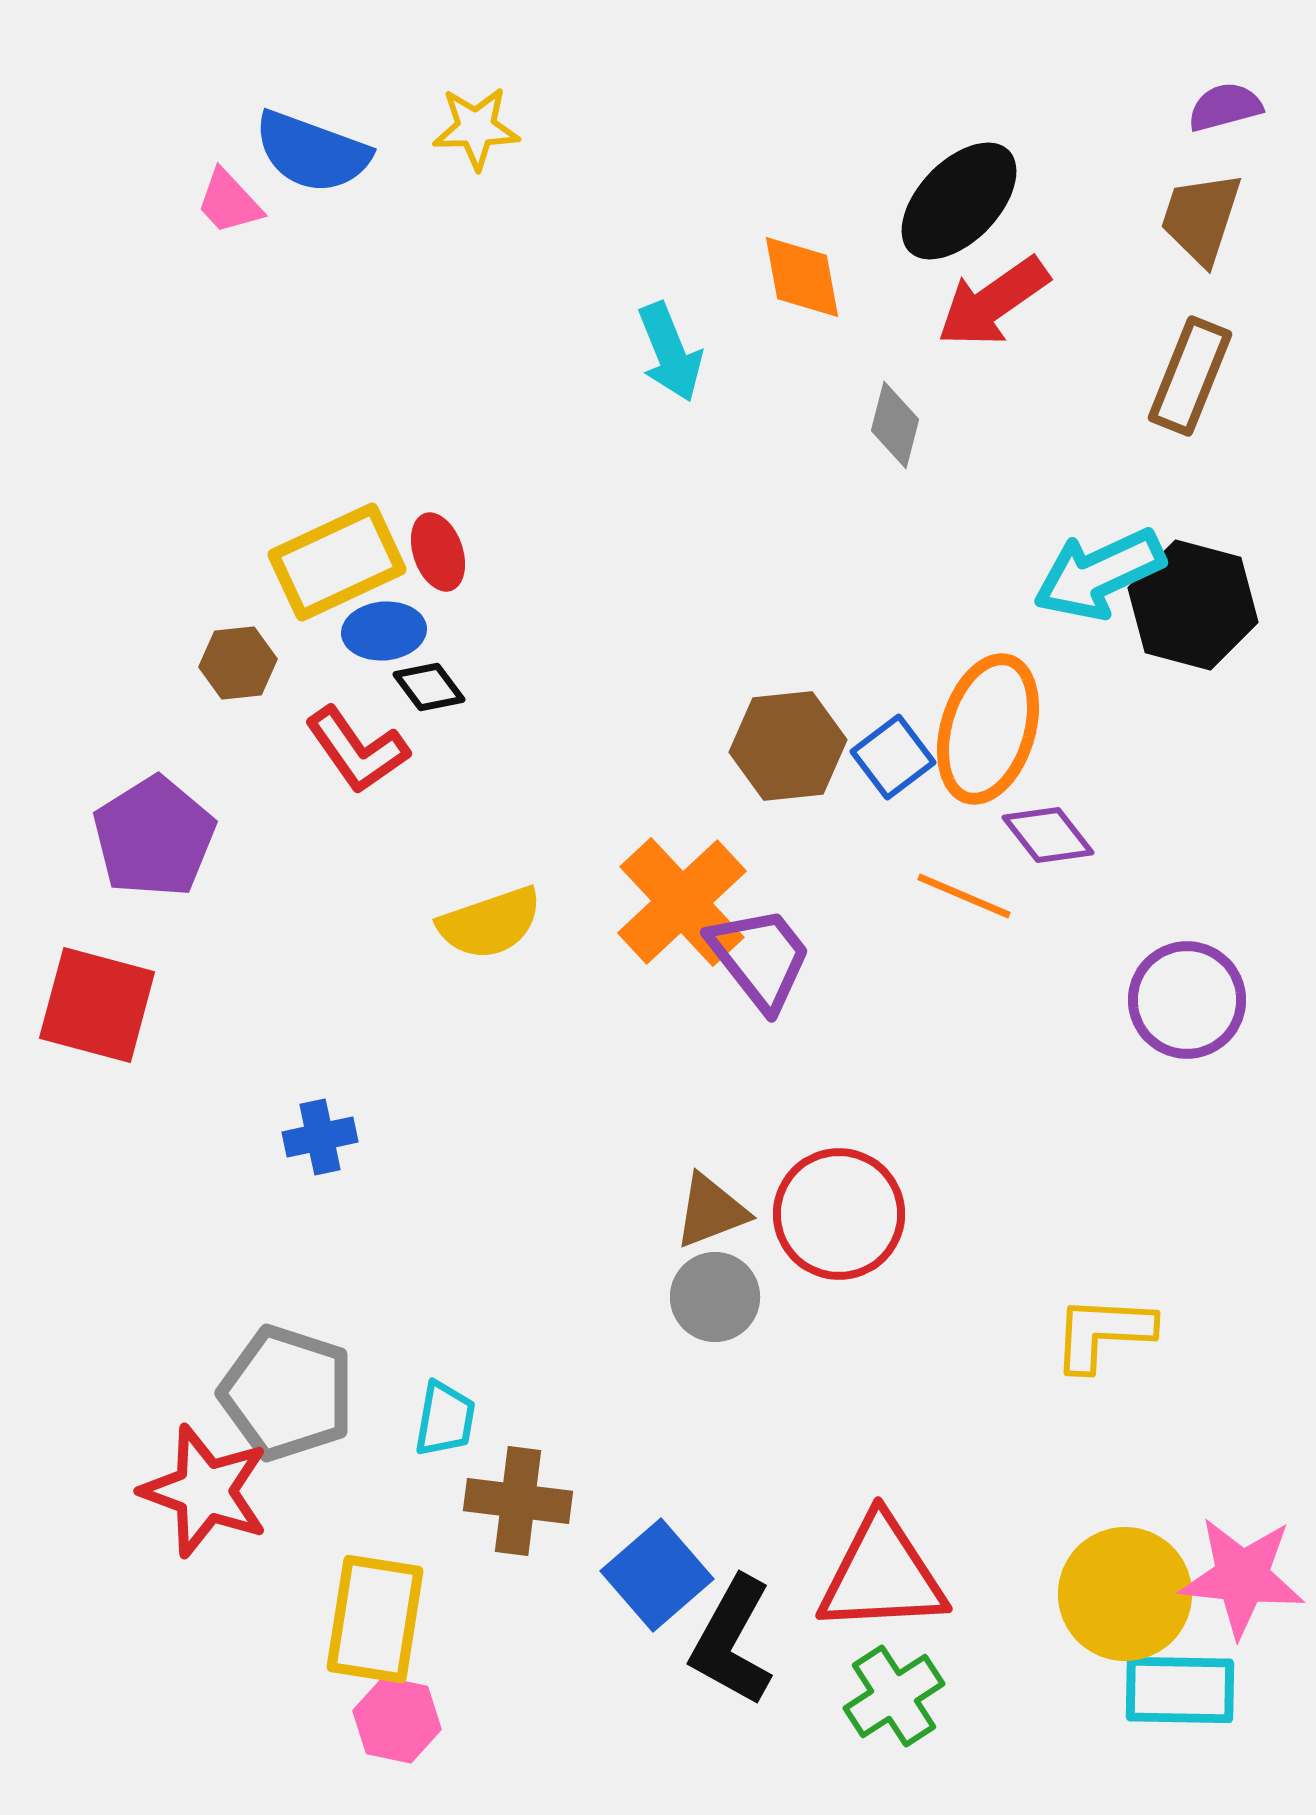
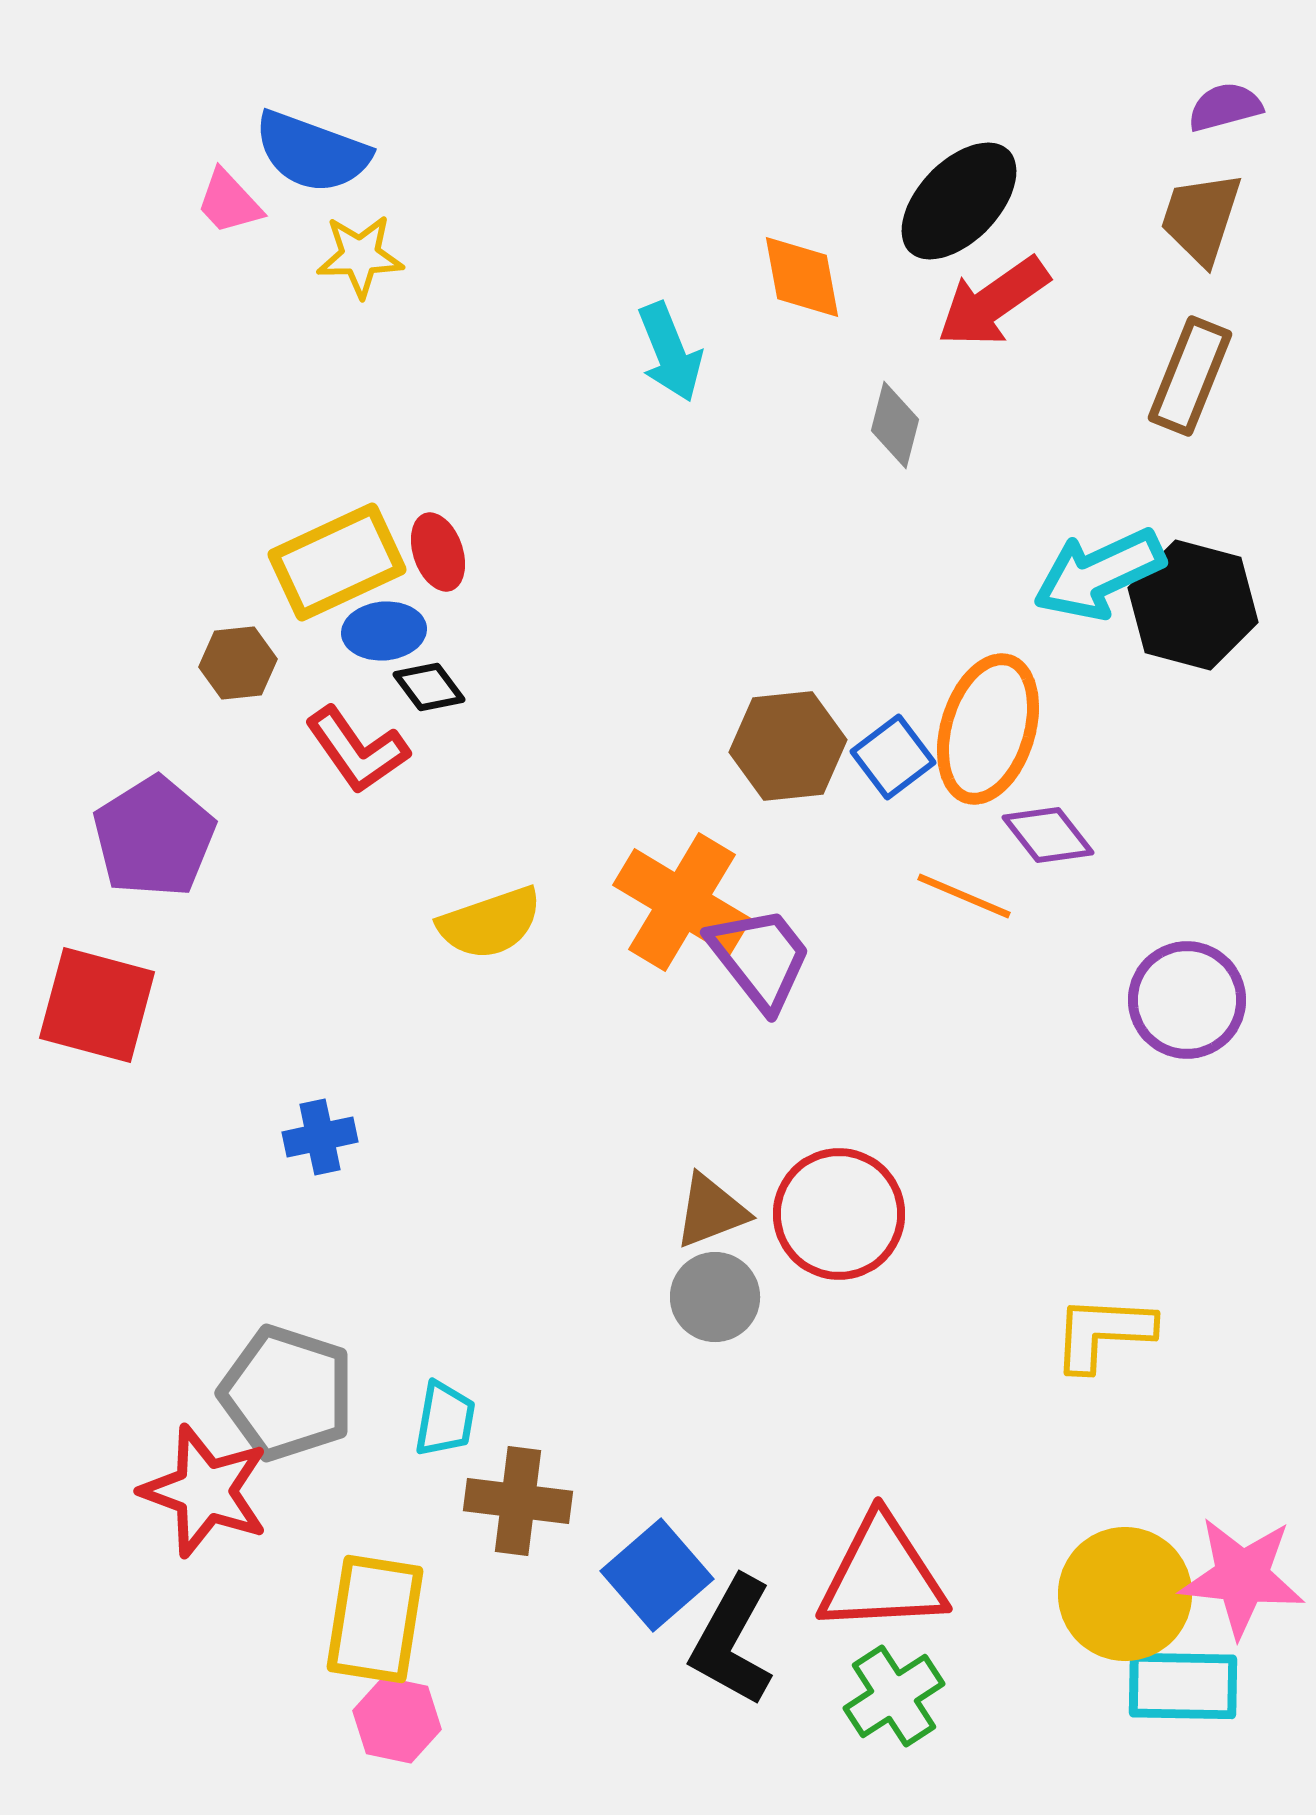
yellow star at (476, 128): moved 116 px left, 128 px down
orange cross at (682, 902): rotated 16 degrees counterclockwise
cyan rectangle at (1180, 1690): moved 3 px right, 4 px up
